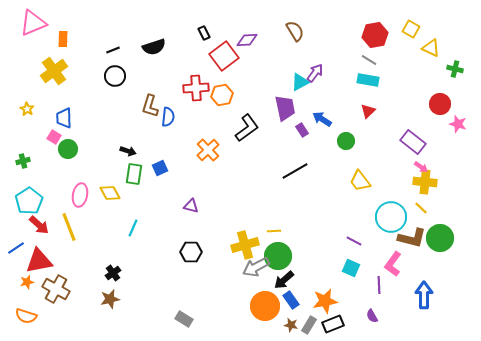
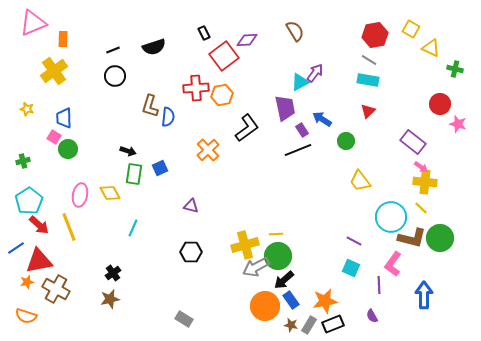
yellow star at (27, 109): rotated 16 degrees counterclockwise
black line at (295, 171): moved 3 px right, 21 px up; rotated 8 degrees clockwise
yellow line at (274, 231): moved 2 px right, 3 px down
